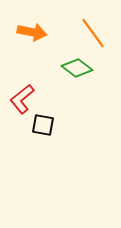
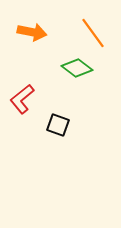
black square: moved 15 px right; rotated 10 degrees clockwise
